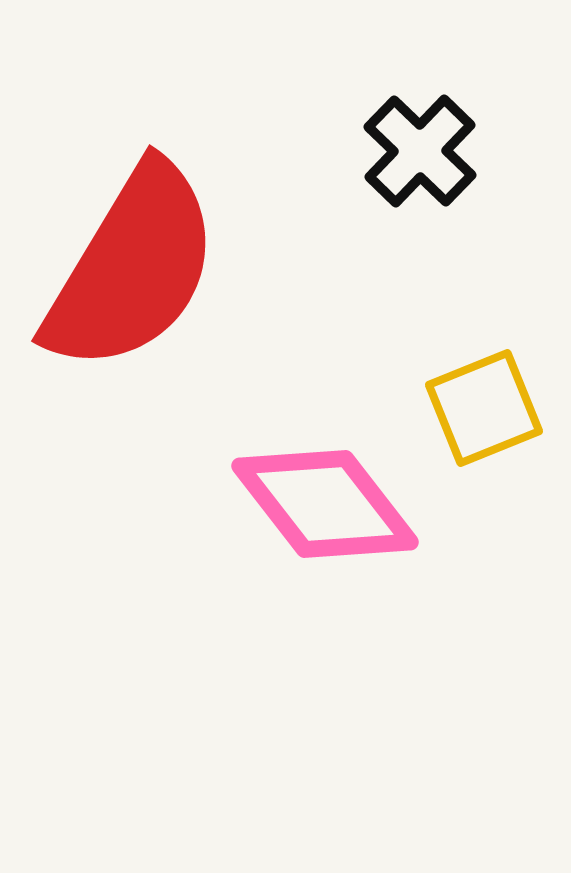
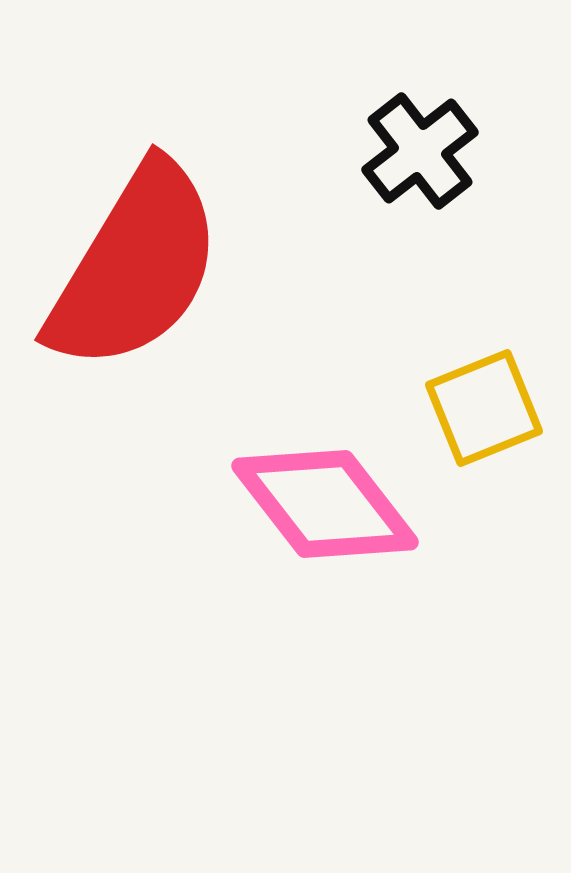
black cross: rotated 8 degrees clockwise
red semicircle: moved 3 px right, 1 px up
